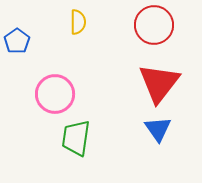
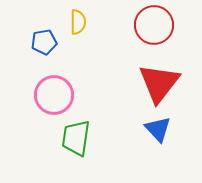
blue pentagon: moved 27 px right, 1 px down; rotated 25 degrees clockwise
pink circle: moved 1 px left, 1 px down
blue triangle: rotated 8 degrees counterclockwise
